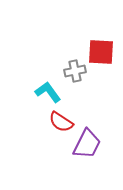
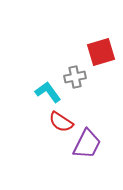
red square: rotated 20 degrees counterclockwise
gray cross: moved 6 px down
